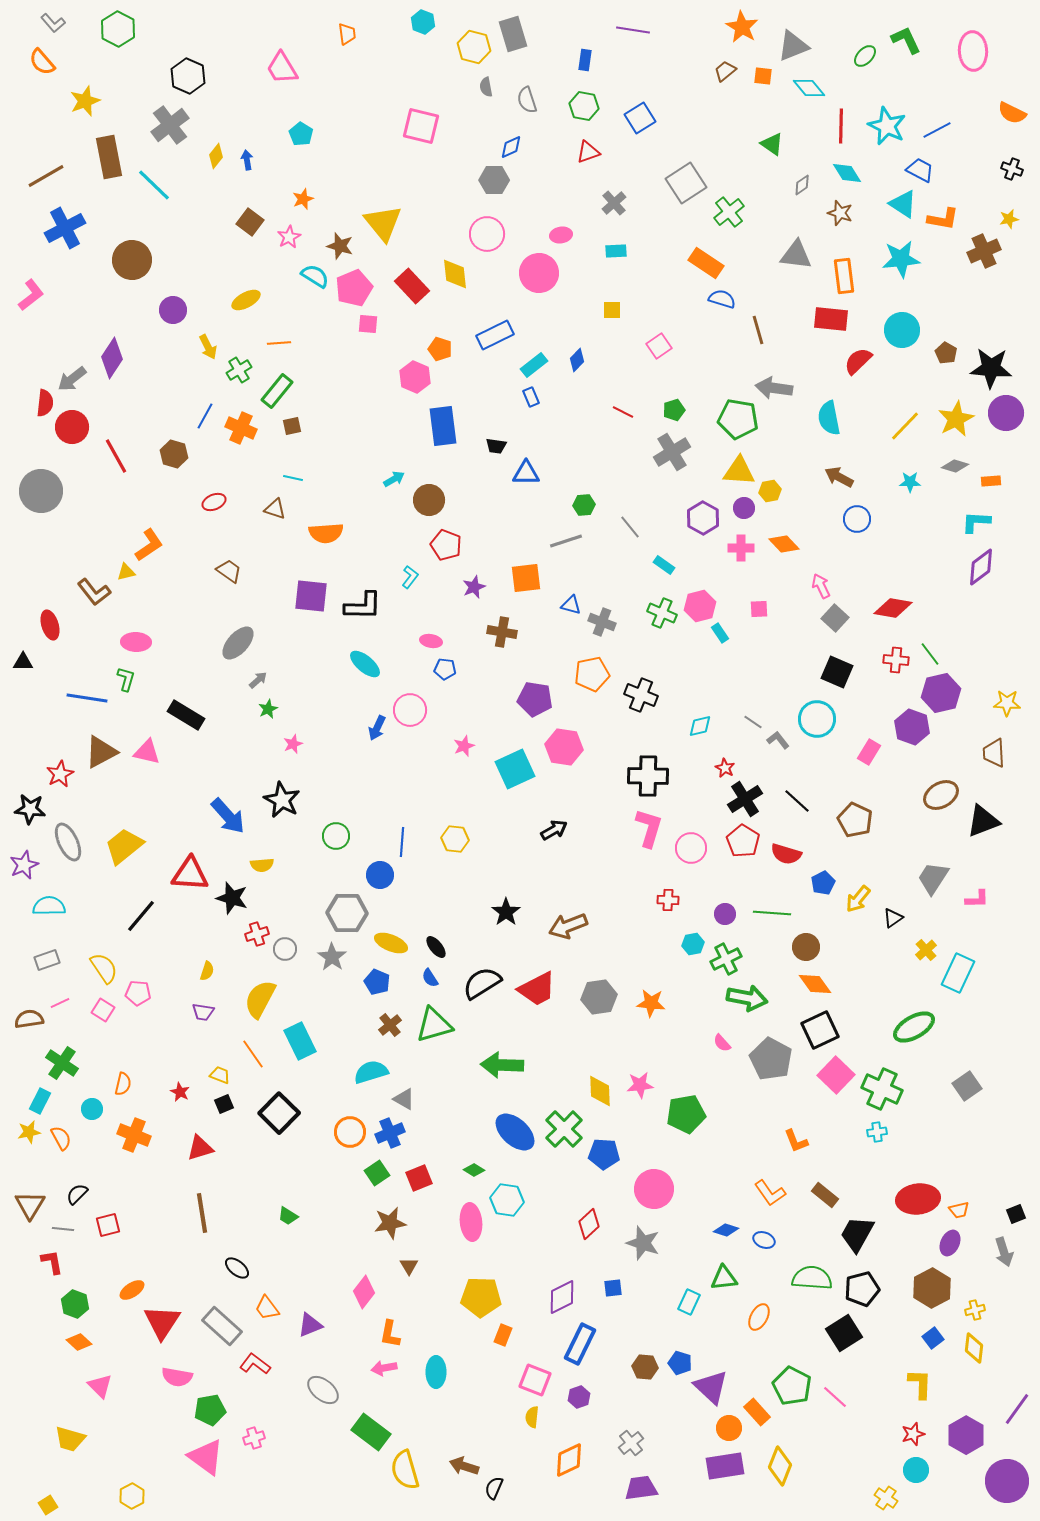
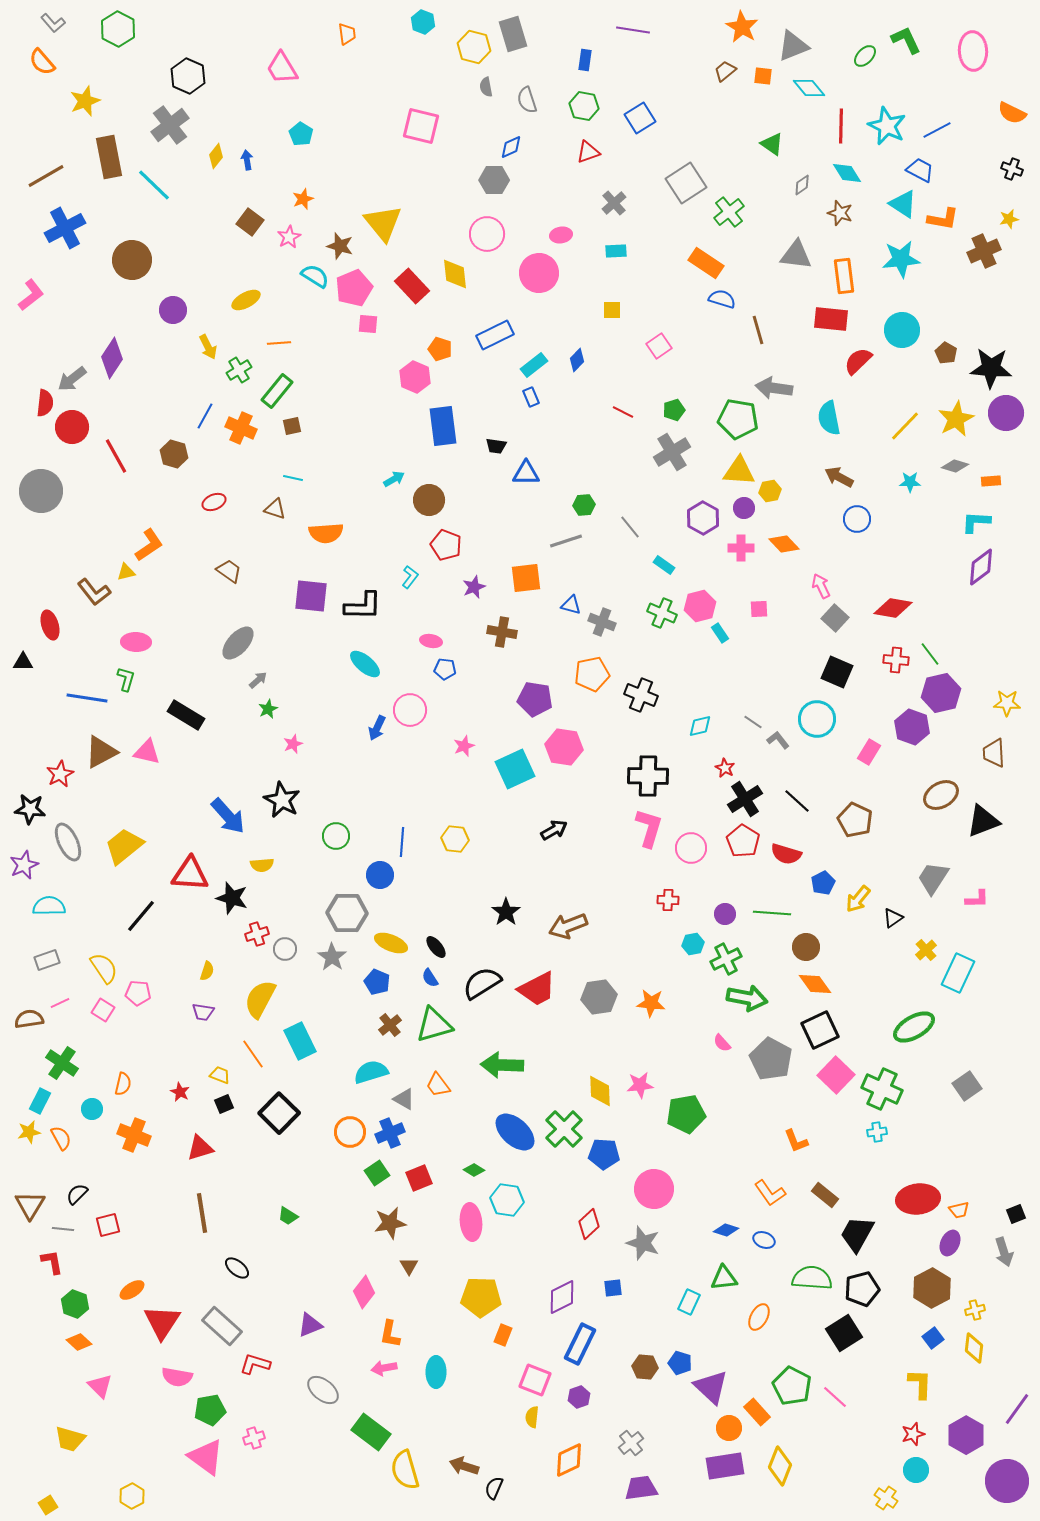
orange trapezoid at (267, 1308): moved 171 px right, 223 px up
red L-shape at (255, 1364): rotated 20 degrees counterclockwise
